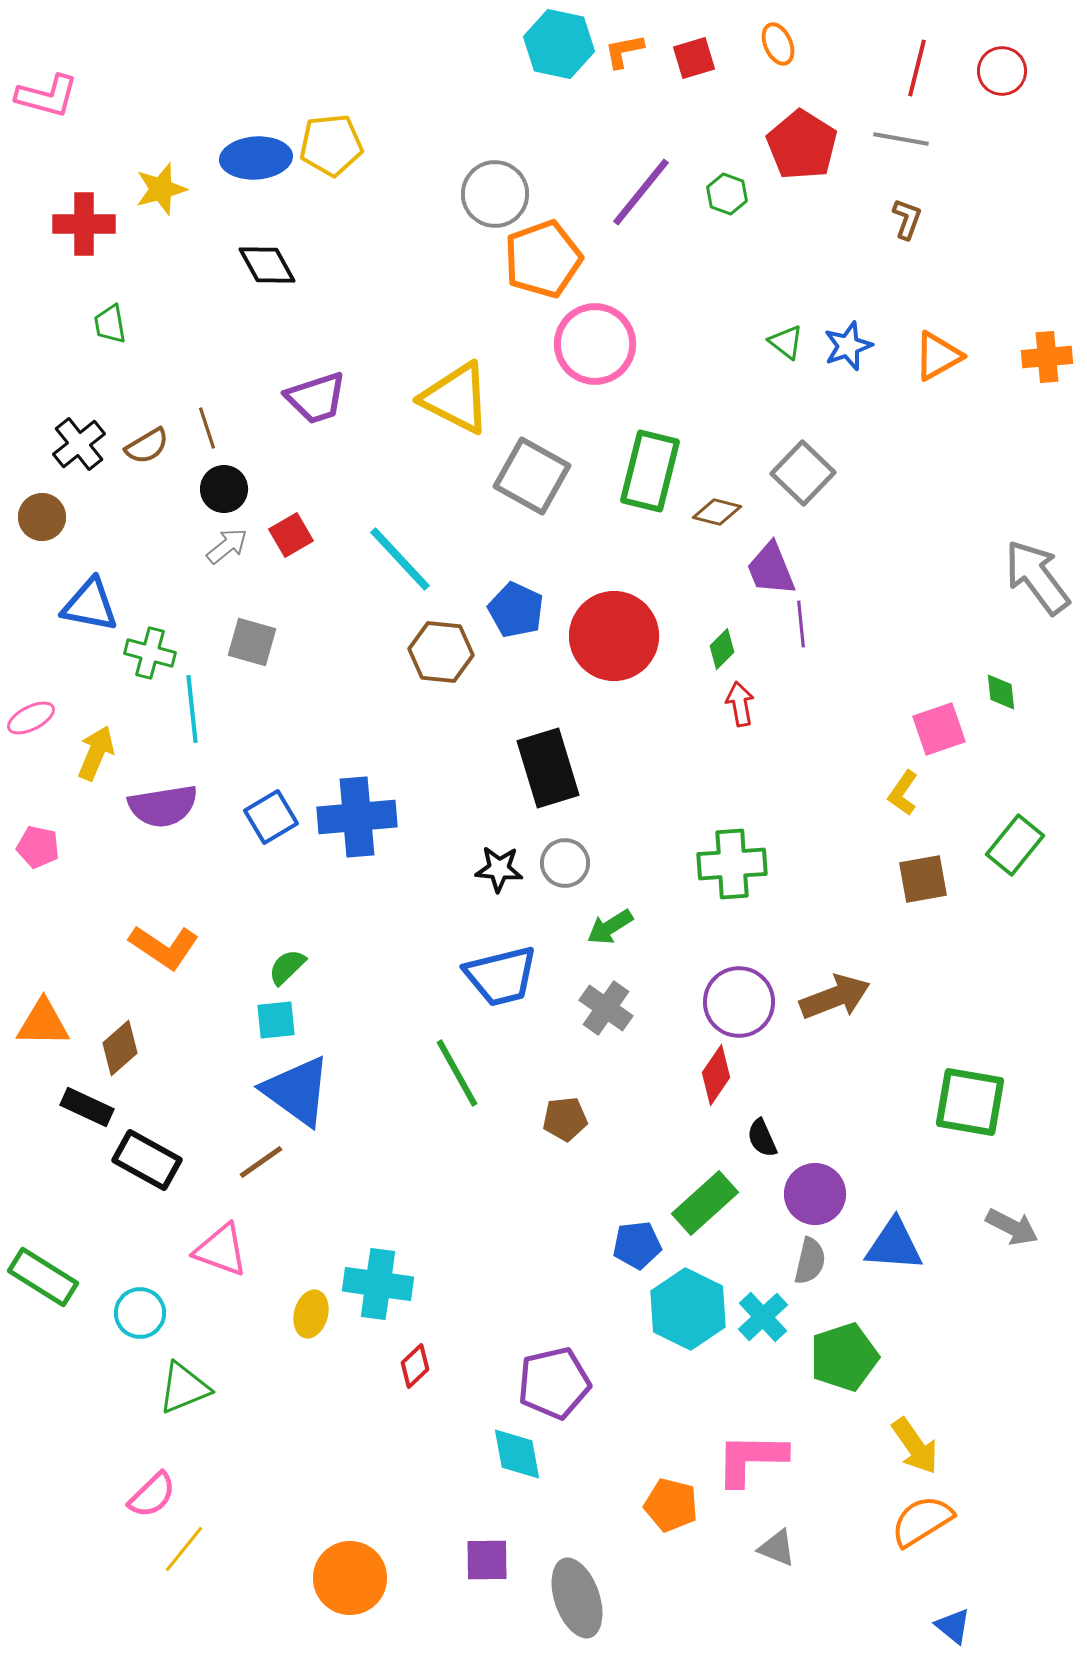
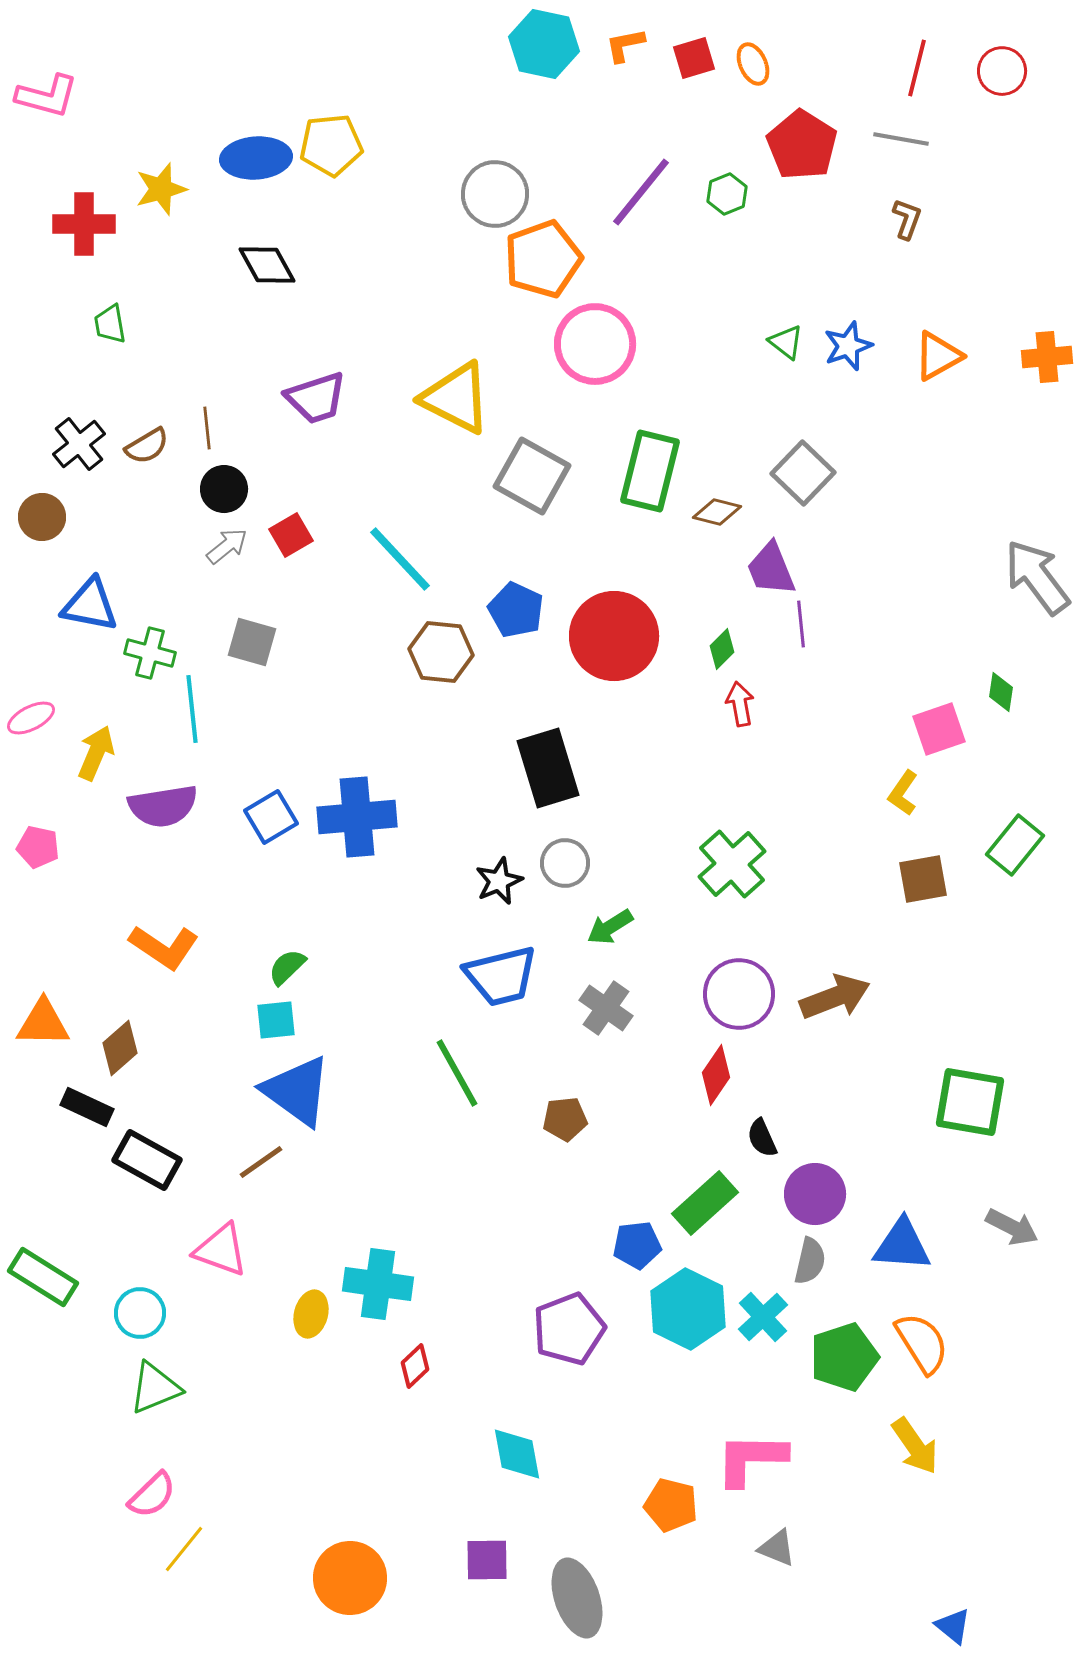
cyan hexagon at (559, 44): moved 15 px left
orange ellipse at (778, 44): moved 25 px left, 20 px down
orange L-shape at (624, 51): moved 1 px right, 6 px up
green hexagon at (727, 194): rotated 18 degrees clockwise
brown line at (207, 428): rotated 12 degrees clockwise
green diamond at (1001, 692): rotated 15 degrees clockwise
green cross at (732, 864): rotated 38 degrees counterclockwise
black star at (499, 869): moved 12 px down; rotated 27 degrees counterclockwise
purple circle at (739, 1002): moved 8 px up
blue triangle at (894, 1245): moved 8 px right
purple pentagon at (554, 1383): moved 15 px right, 54 px up; rotated 8 degrees counterclockwise
green triangle at (184, 1388): moved 29 px left
orange semicircle at (922, 1521): moved 178 px up; rotated 90 degrees clockwise
